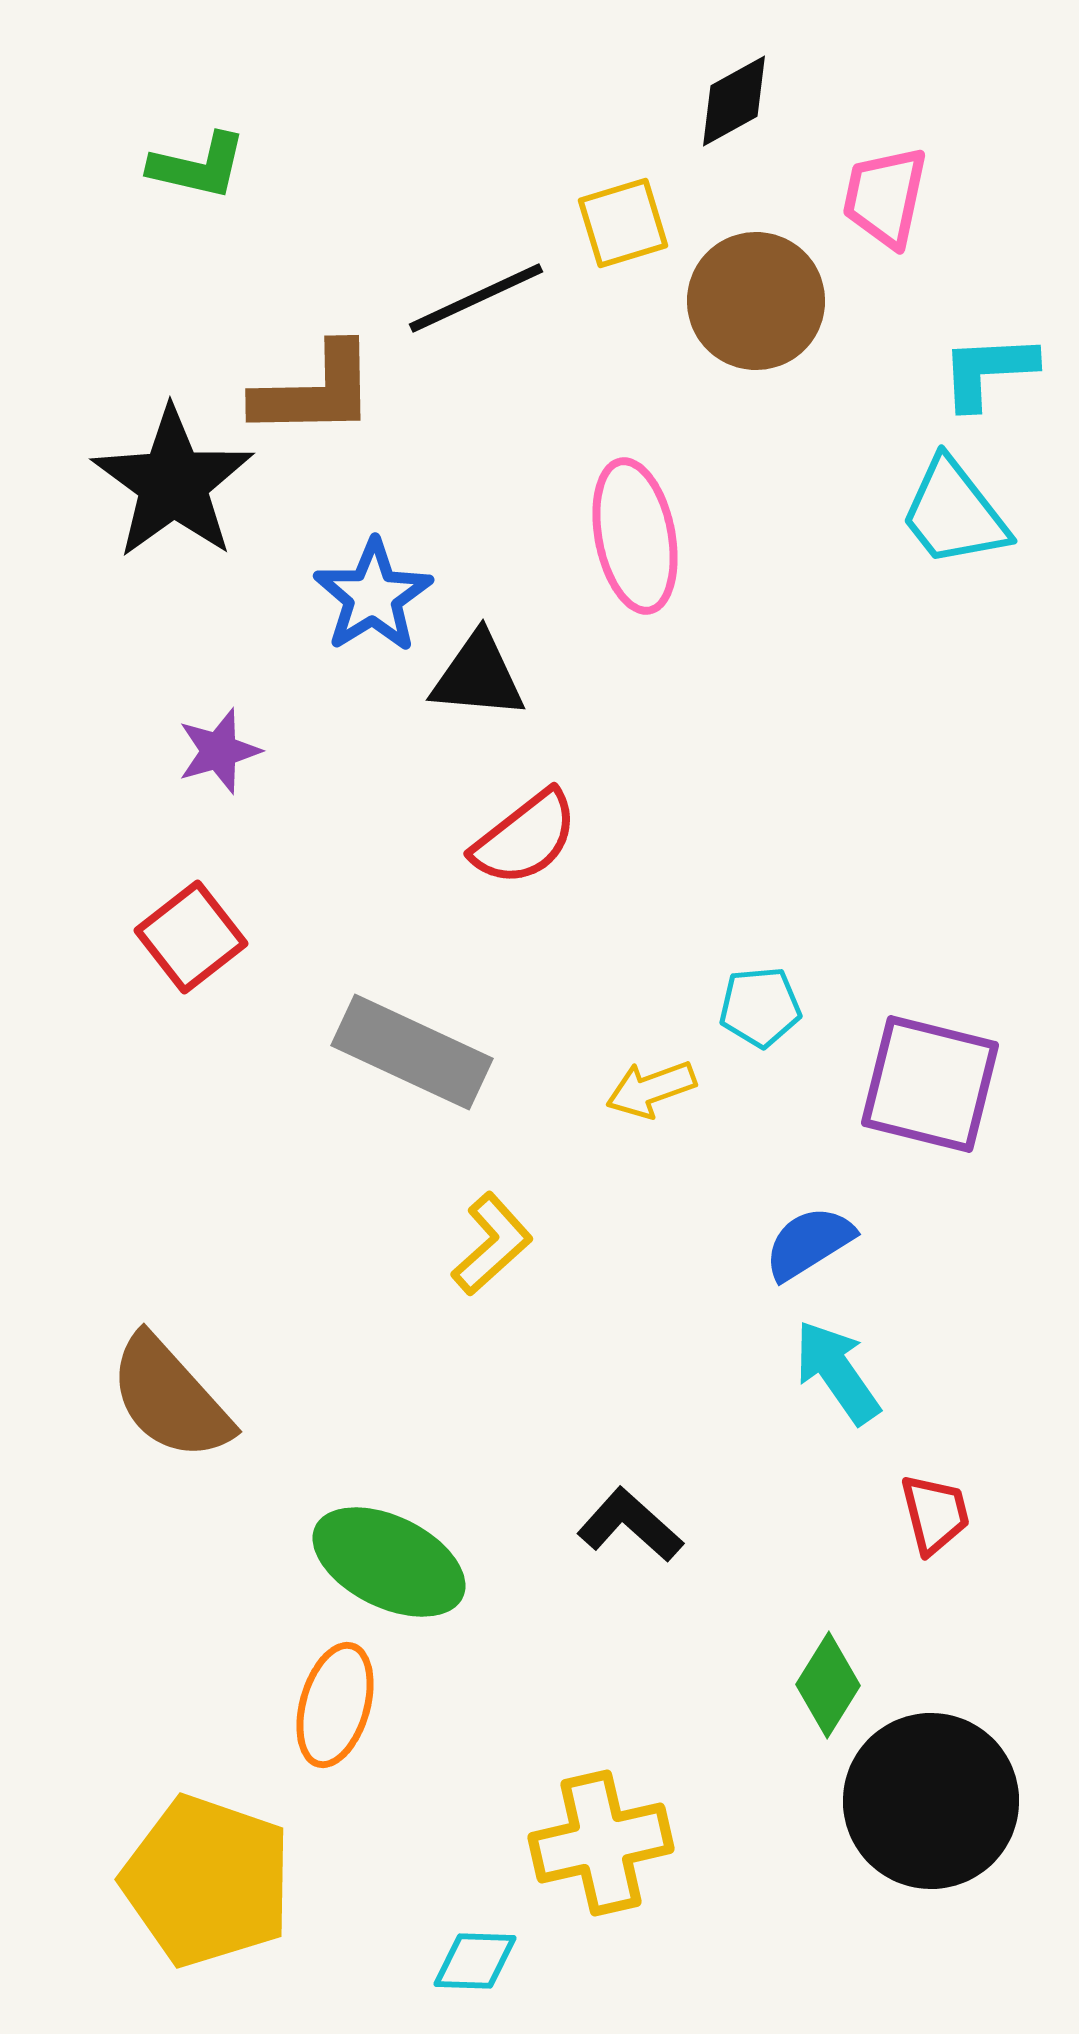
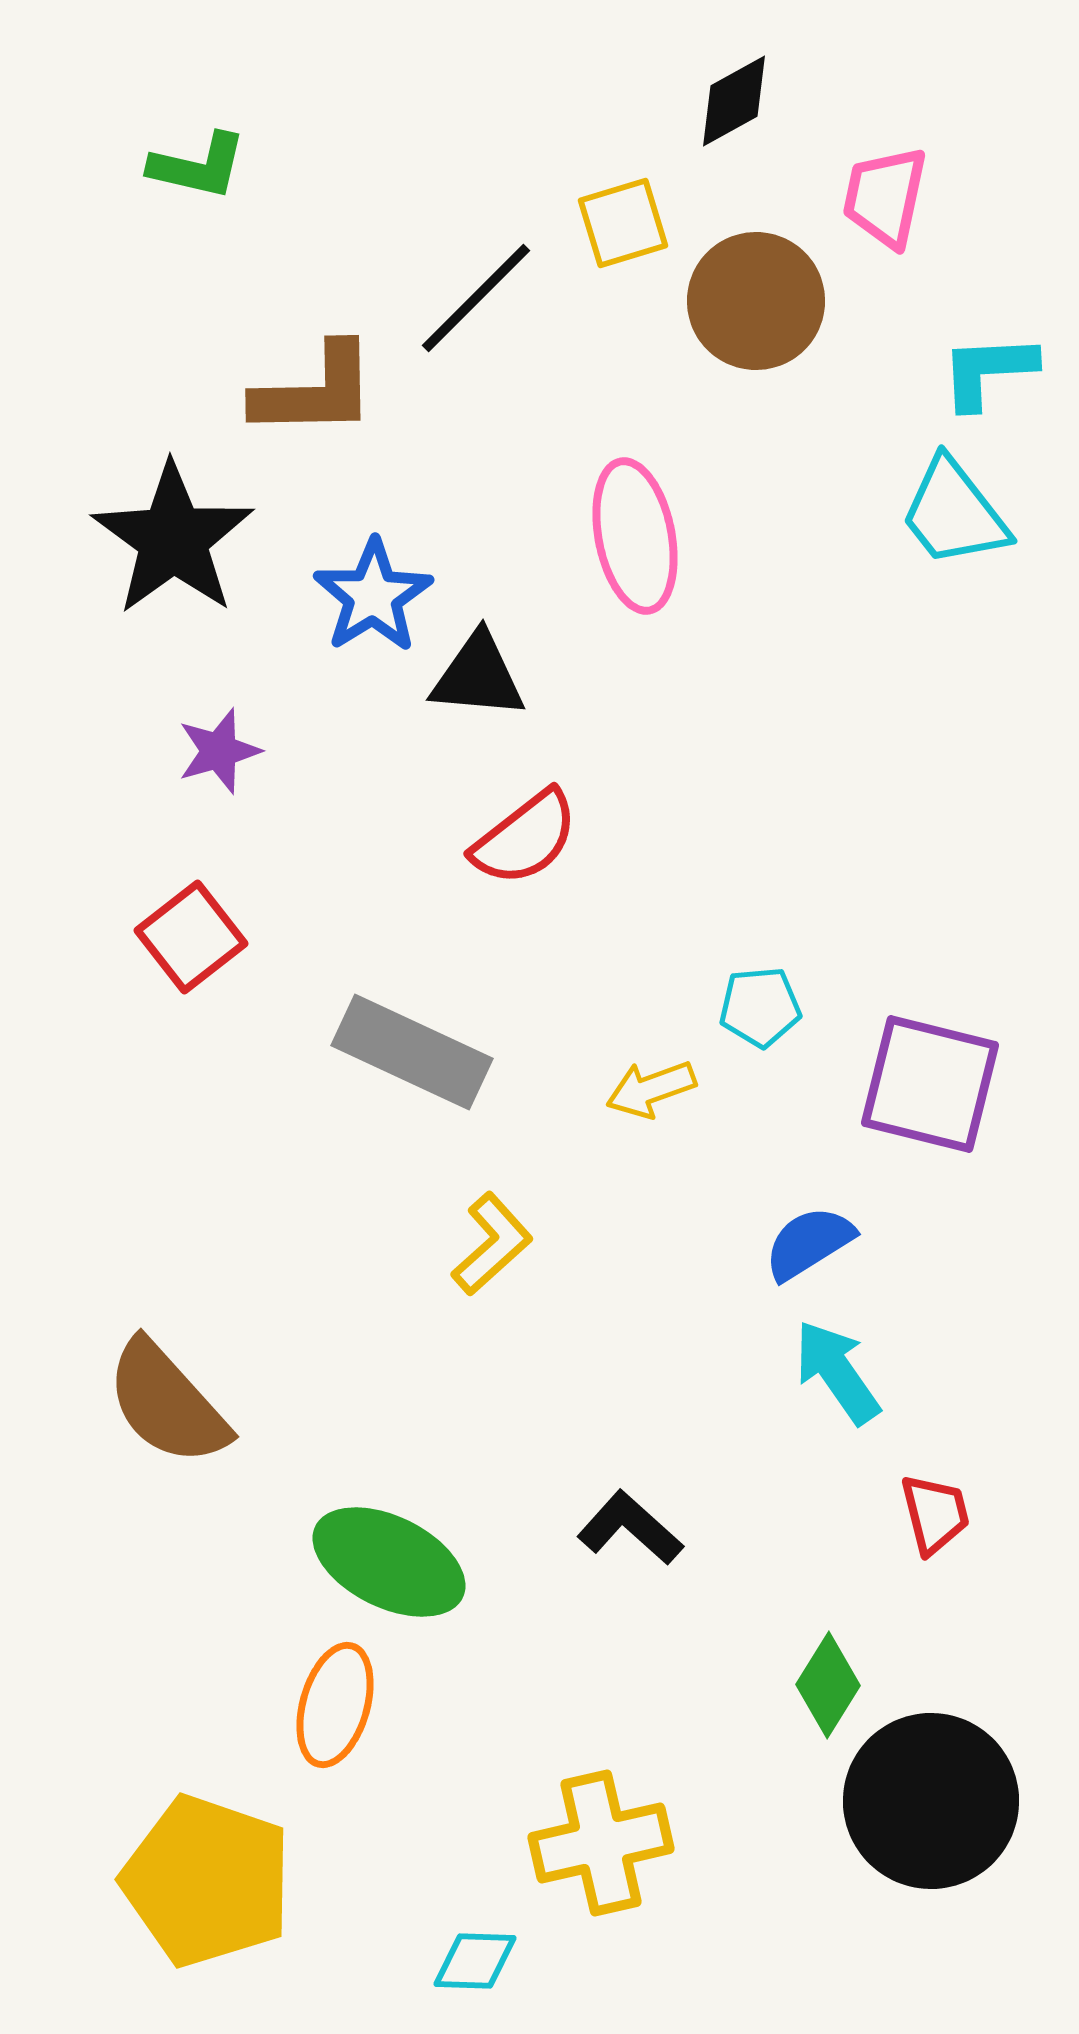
black line: rotated 20 degrees counterclockwise
black star: moved 56 px down
brown semicircle: moved 3 px left, 5 px down
black L-shape: moved 3 px down
